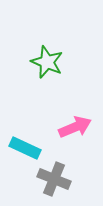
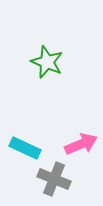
pink arrow: moved 6 px right, 17 px down
